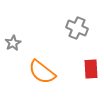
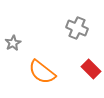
red rectangle: rotated 42 degrees counterclockwise
